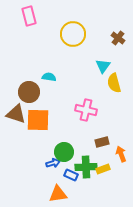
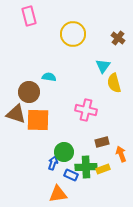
blue arrow: rotated 56 degrees counterclockwise
